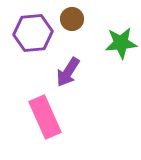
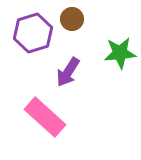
purple hexagon: rotated 12 degrees counterclockwise
green star: moved 1 px left, 10 px down
pink rectangle: rotated 24 degrees counterclockwise
